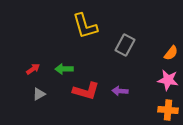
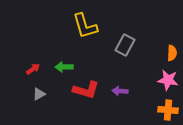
orange semicircle: moved 1 px right; rotated 35 degrees counterclockwise
green arrow: moved 2 px up
red L-shape: moved 1 px up
